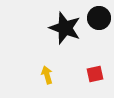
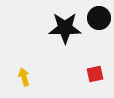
black star: rotated 20 degrees counterclockwise
yellow arrow: moved 23 px left, 2 px down
